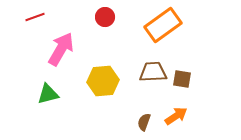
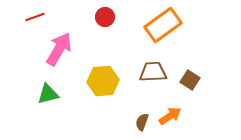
pink arrow: moved 2 px left
brown square: moved 8 px right, 1 px down; rotated 24 degrees clockwise
orange arrow: moved 6 px left
brown semicircle: moved 2 px left
